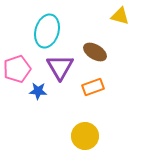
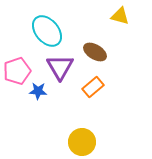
cyan ellipse: rotated 56 degrees counterclockwise
pink pentagon: moved 2 px down
orange rectangle: rotated 20 degrees counterclockwise
yellow circle: moved 3 px left, 6 px down
